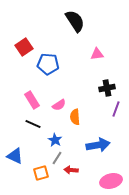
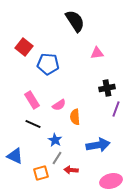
red square: rotated 18 degrees counterclockwise
pink triangle: moved 1 px up
